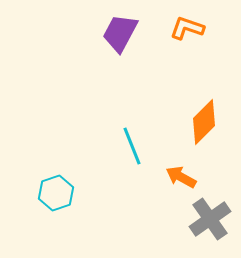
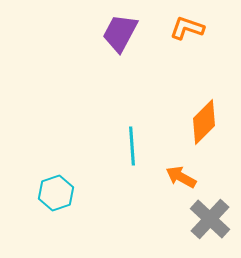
cyan line: rotated 18 degrees clockwise
gray cross: rotated 12 degrees counterclockwise
